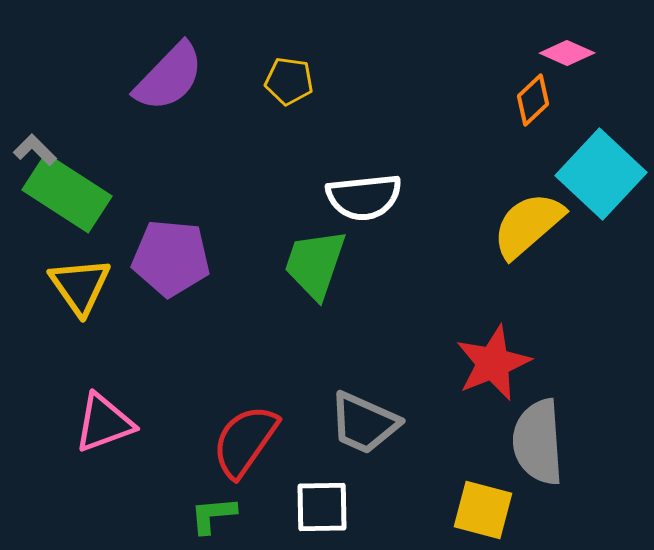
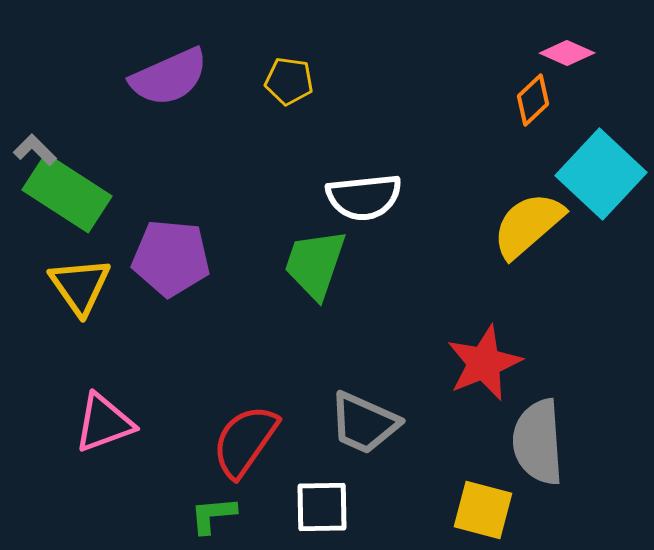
purple semicircle: rotated 22 degrees clockwise
red star: moved 9 px left
